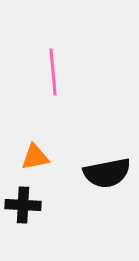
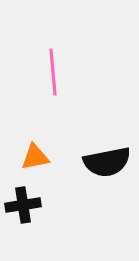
black semicircle: moved 11 px up
black cross: rotated 12 degrees counterclockwise
